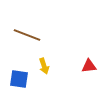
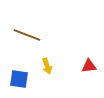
yellow arrow: moved 3 px right
